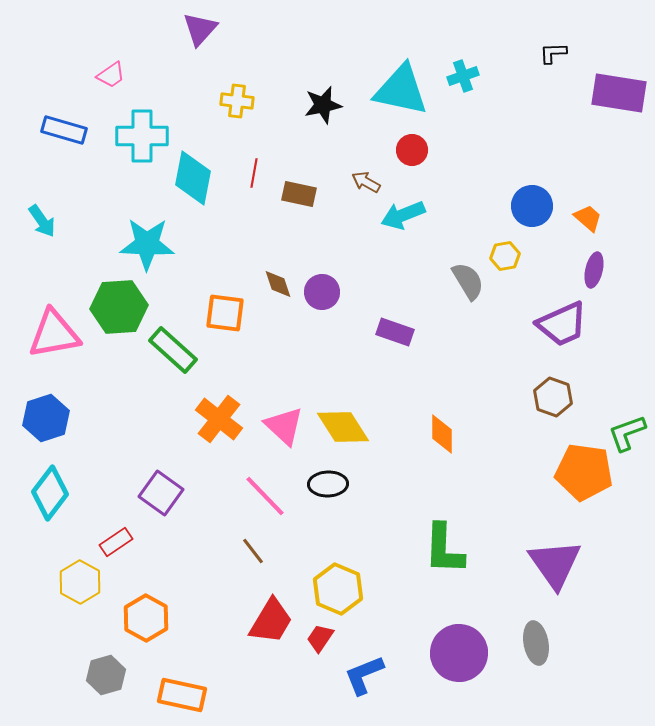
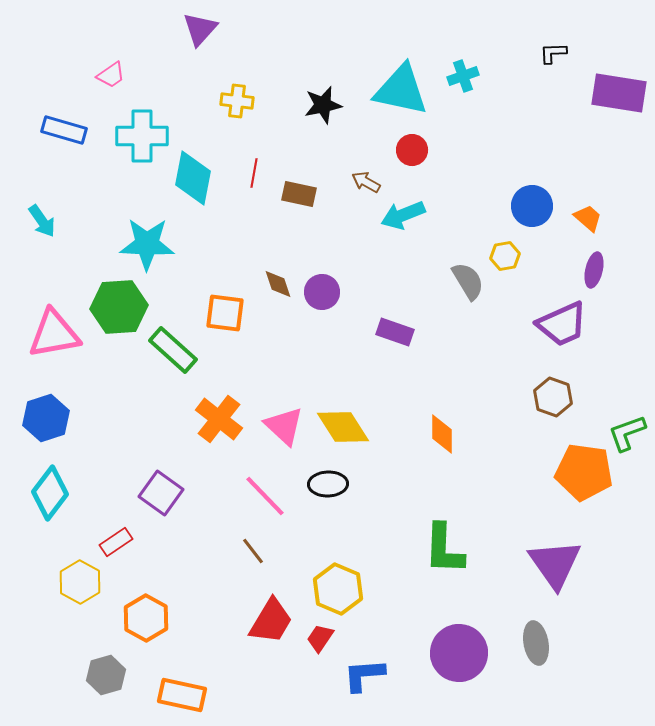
blue L-shape at (364, 675): rotated 18 degrees clockwise
